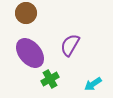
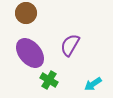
green cross: moved 1 px left, 1 px down; rotated 30 degrees counterclockwise
